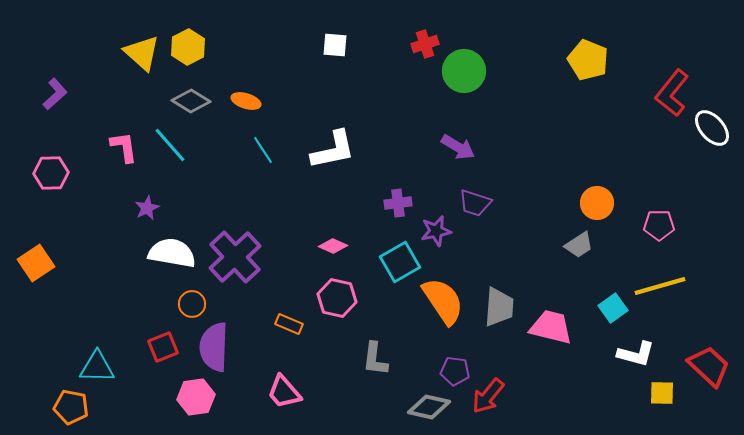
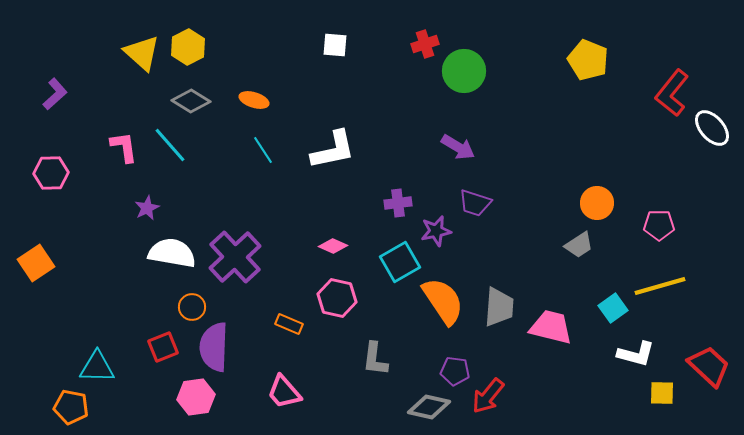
orange ellipse at (246, 101): moved 8 px right, 1 px up
orange circle at (192, 304): moved 3 px down
